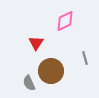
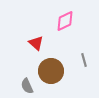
red triangle: rotated 21 degrees counterclockwise
gray line: moved 1 px left, 2 px down
gray semicircle: moved 2 px left, 3 px down
